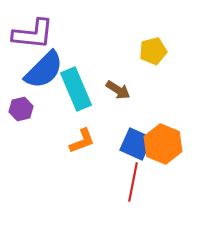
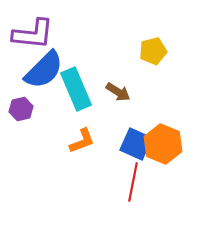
brown arrow: moved 2 px down
